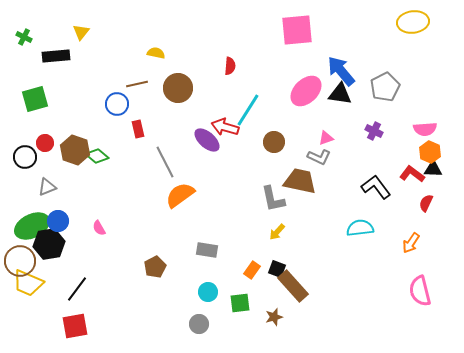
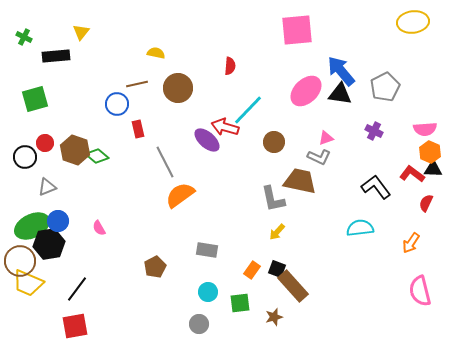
cyan line at (248, 110): rotated 12 degrees clockwise
